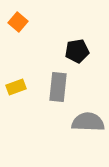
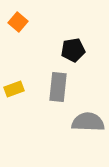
black pentagon: moved 4 px left, 1 px up
yellow rectangle: moved 2 px left, 2 px down
